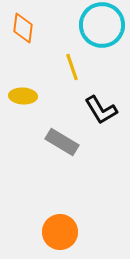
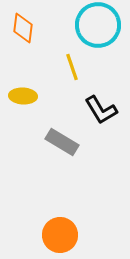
cyan circle: moved 4 px left
orange circle: moved 3 px down
